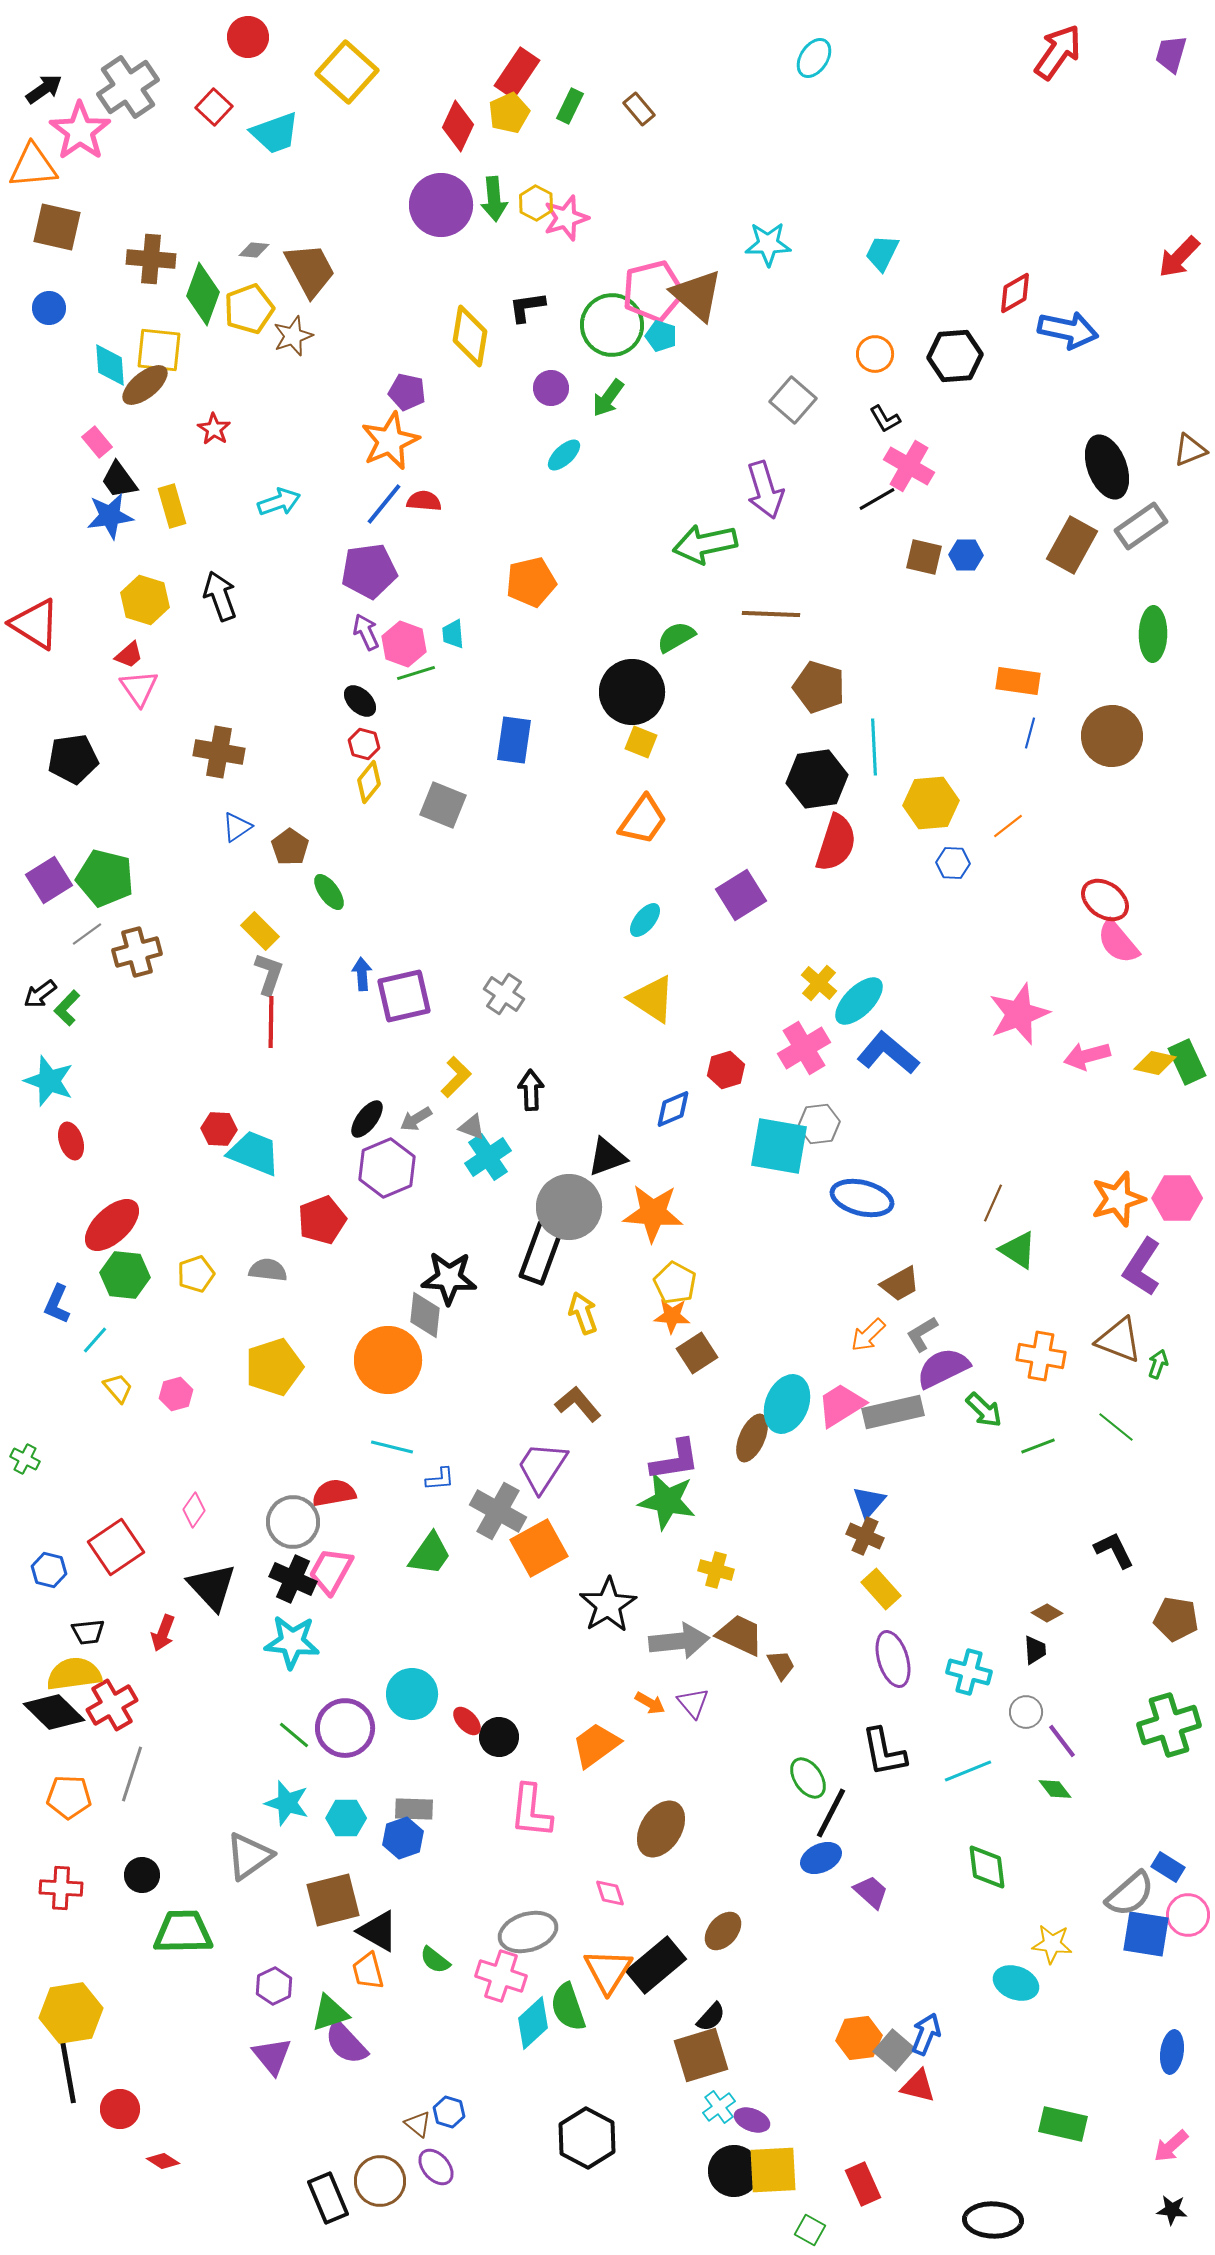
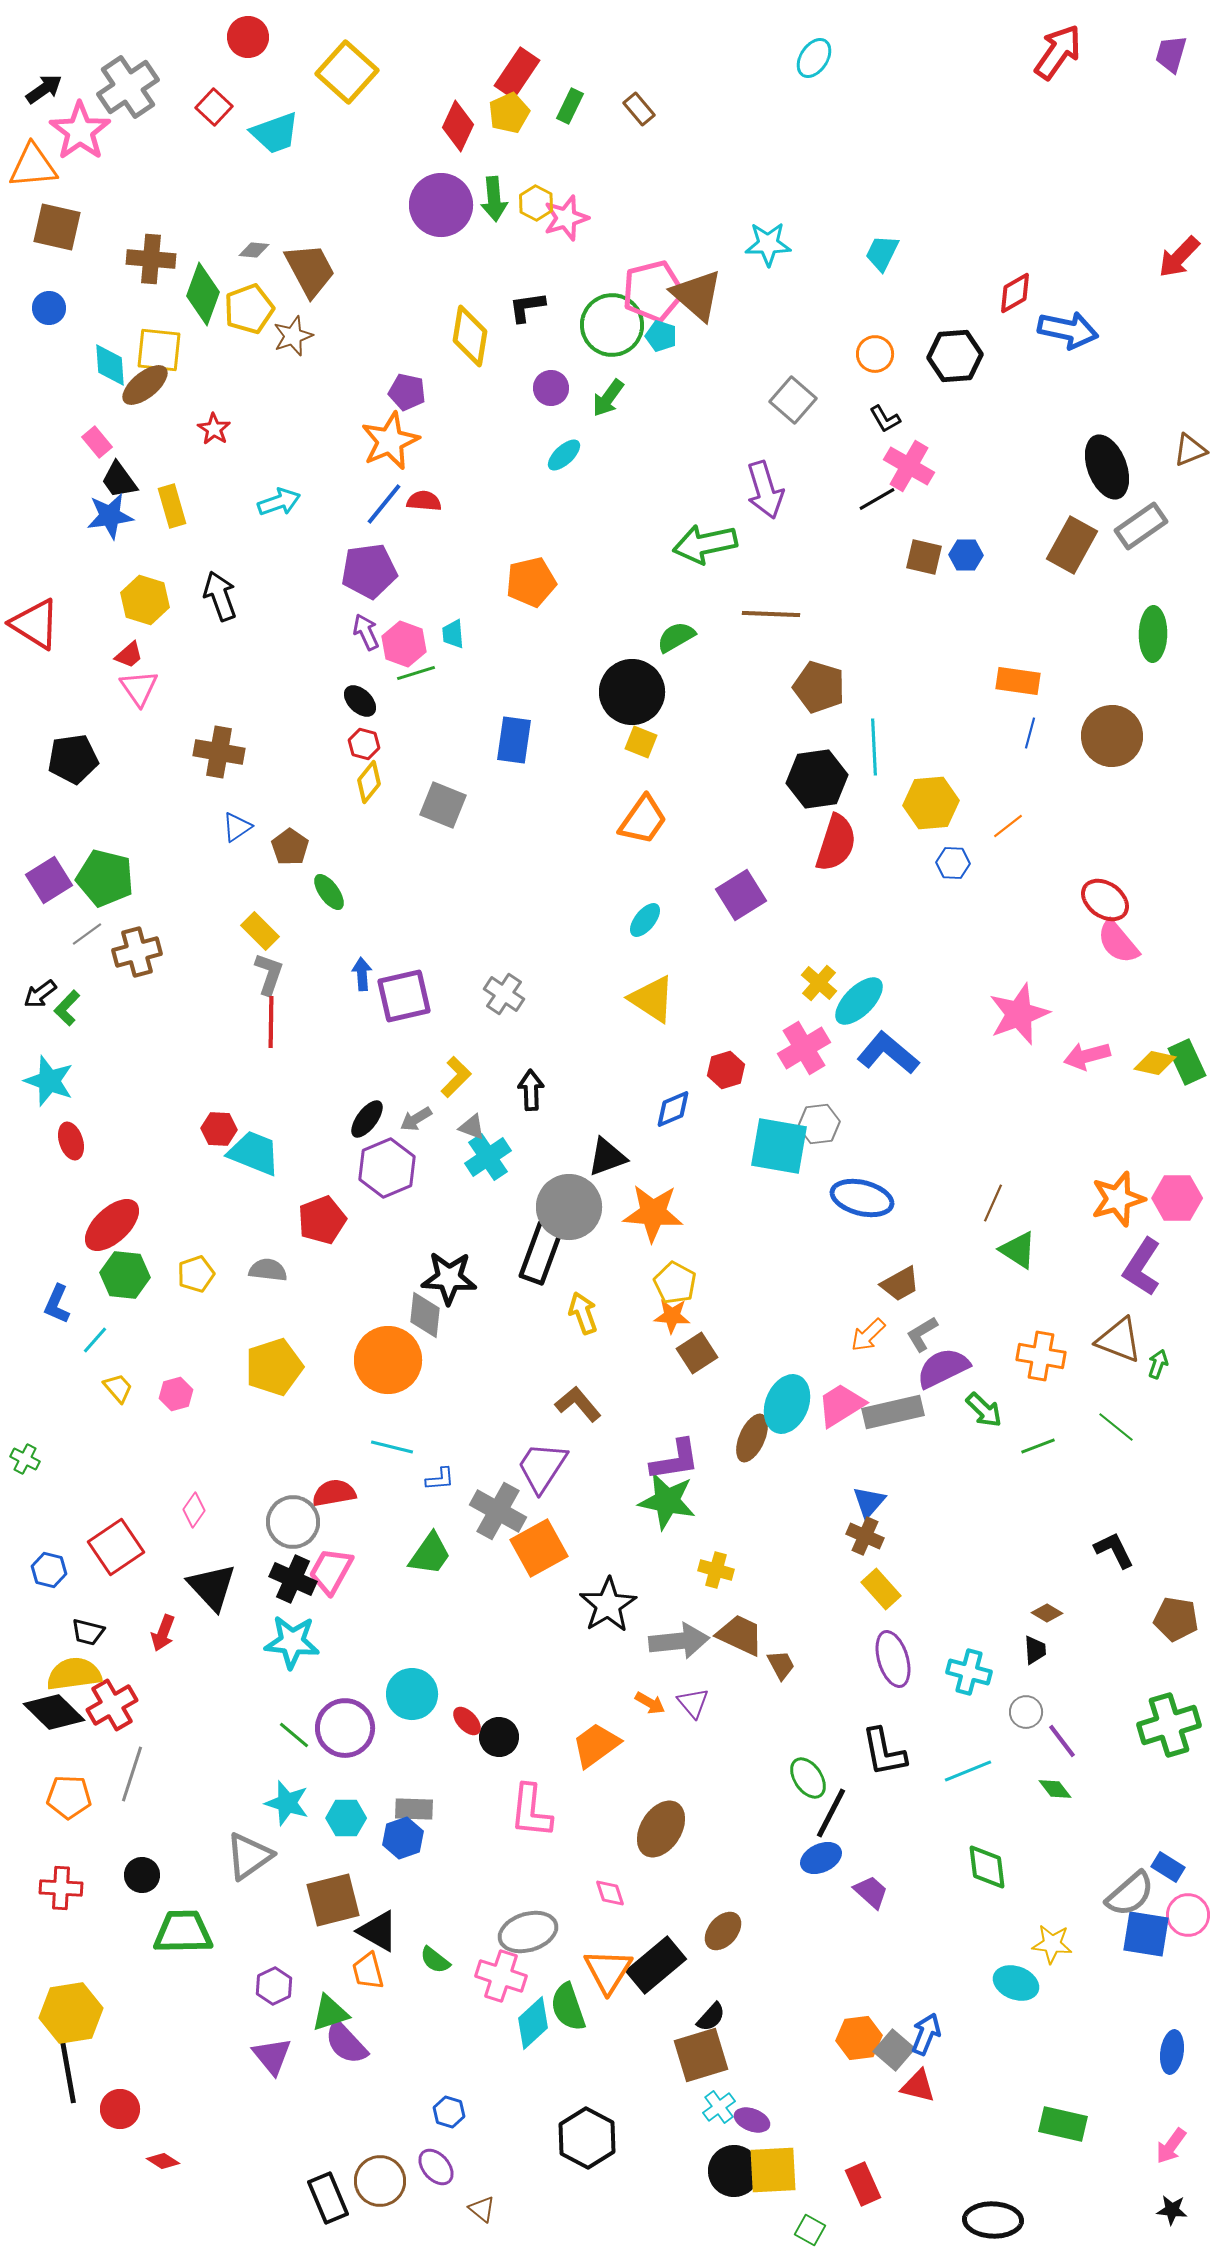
black trapezoid at (88, 1632): rotated 20 degrees clockwise
brown triangle at (418, 2124): moved 64 px right, 85 px down
pink arrow at (1171, 2146): rotated 12 degrees counterclockwise
